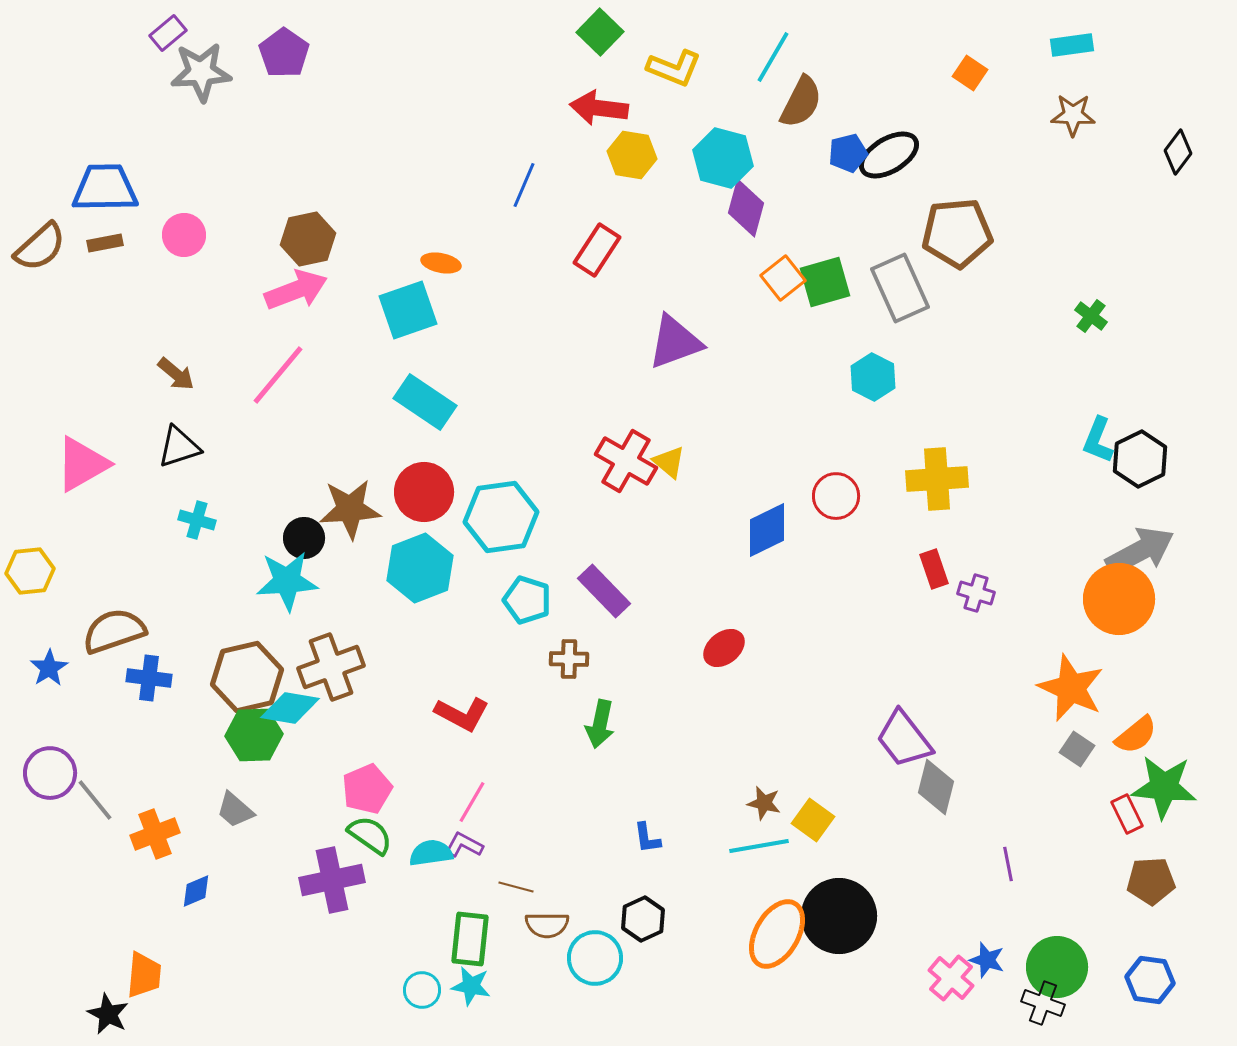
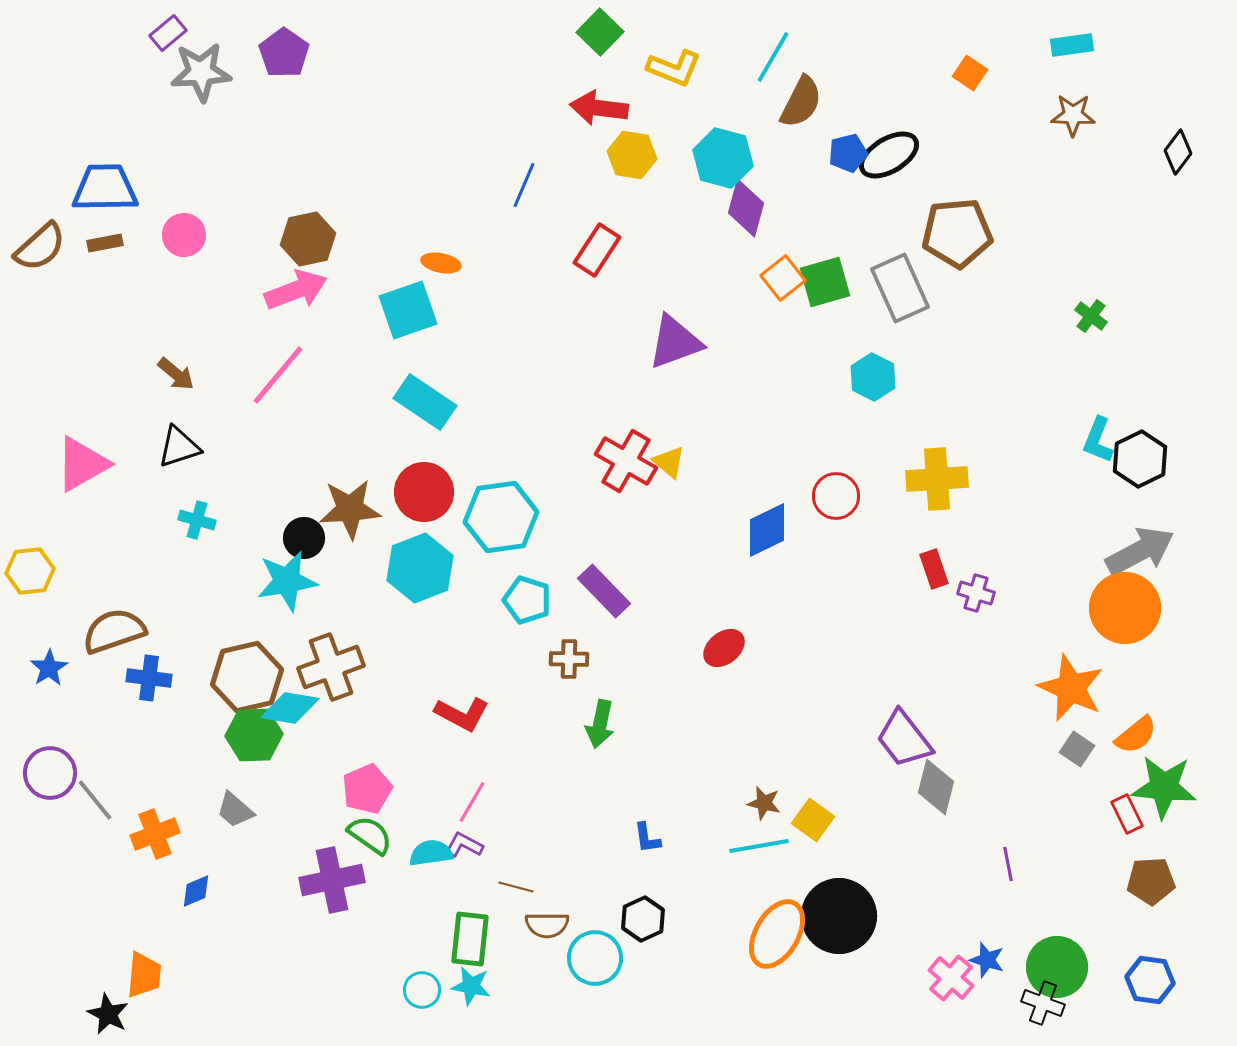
cyan star at (287, 581): rotated 6 degrees counterclockwise
orange circle at (1119, 599): moved 6 px right, 9 px down
